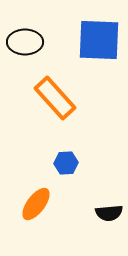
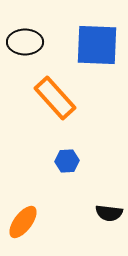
blue square: moved 2 px left, 5 px down
blue hexagon: moved 1 px right, 2 px up
orange ellipse: moved 13 px left, 18 px down
black semicircle: rotated 12 degrees clockwise
